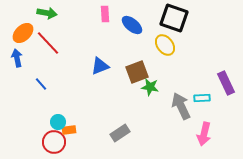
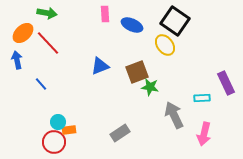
black square: moved 1 px right, 3 px down; rotated 16 degrees clockwise
blue ellipse: rotated 15 degrees counterclockwise
blue arrow: moved 2 px down
gray arrow: moved 7 px left, 9 px down
